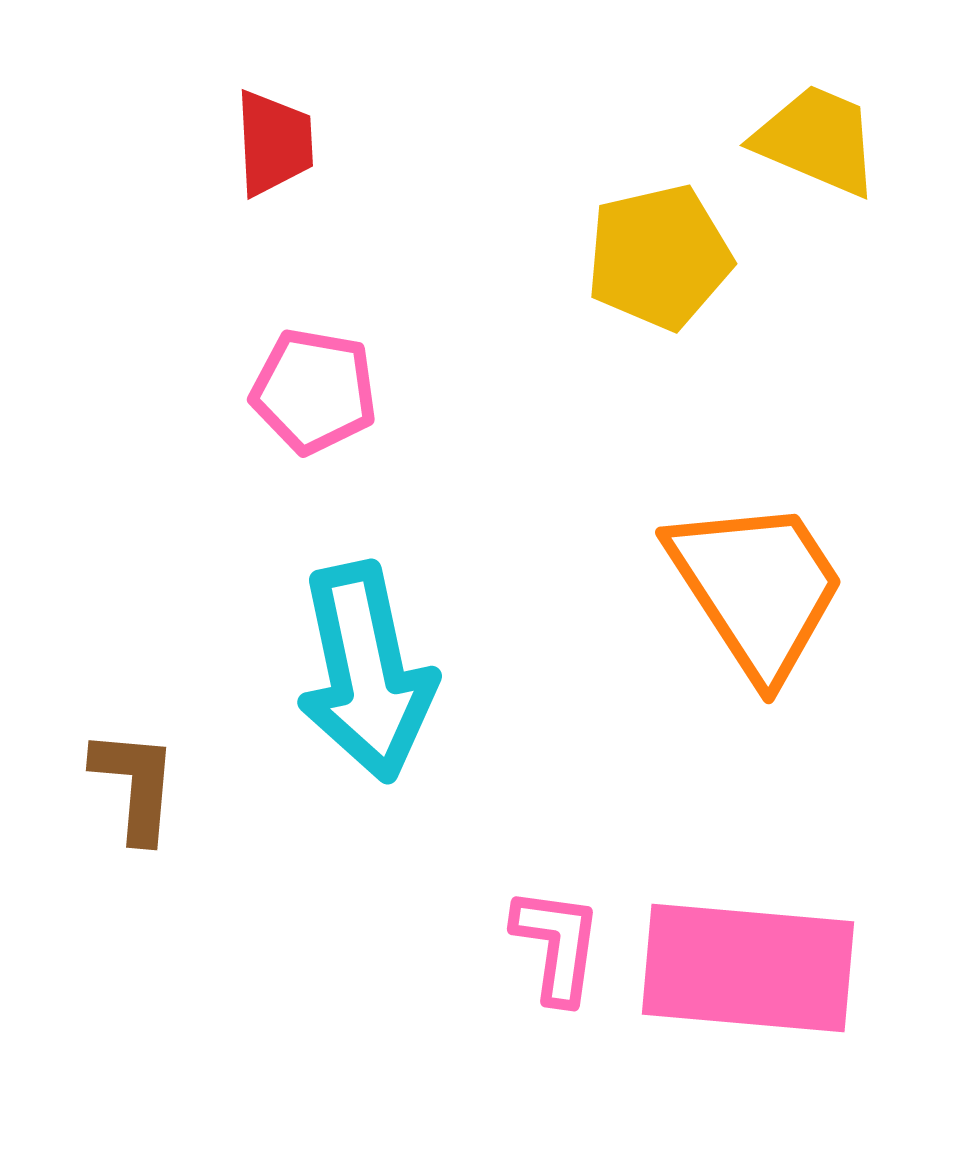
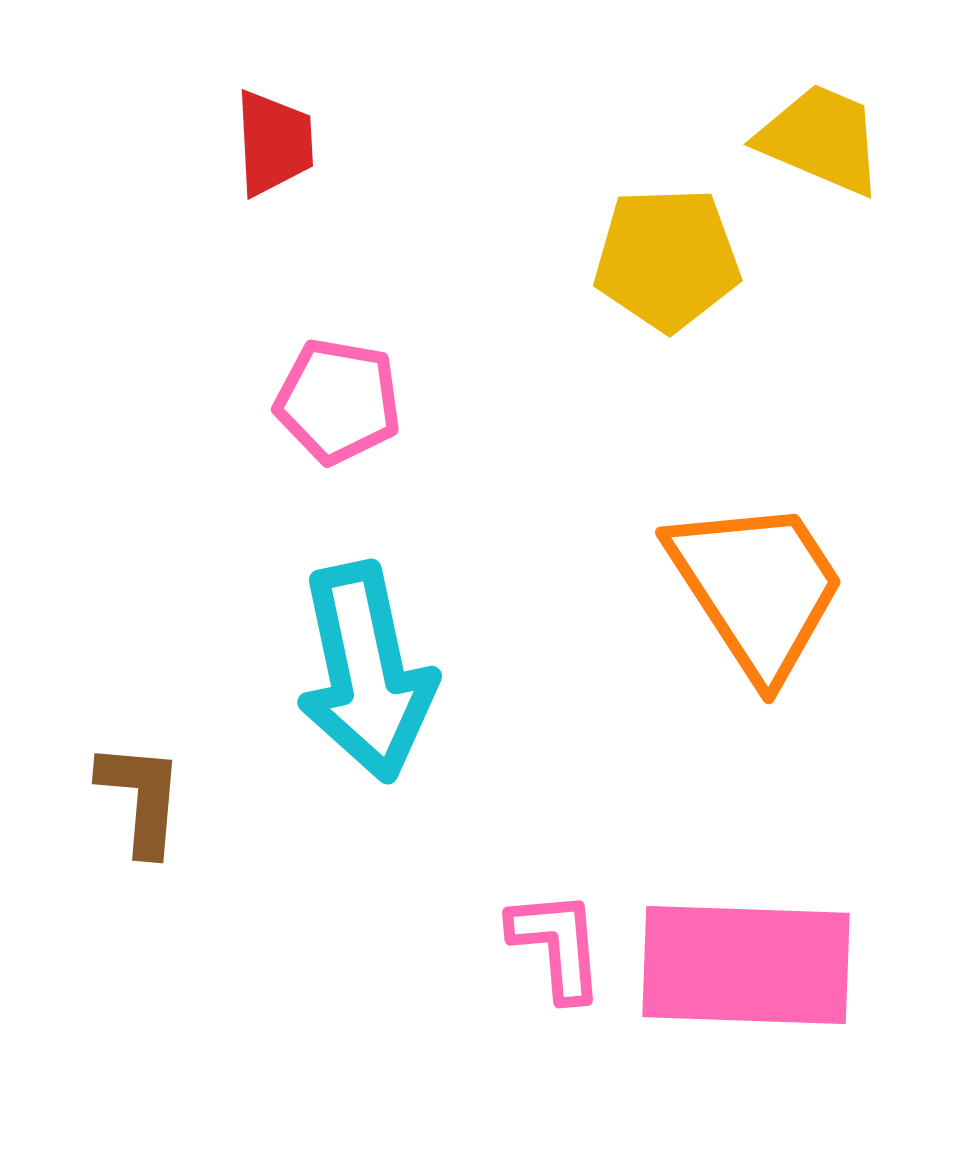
yellow trapezoid: moved 4 px right, 1 px up
yellow pentagon: moved 8 px right, 2 px down; rotated 11 degrees clockwise
pink pentagon: moved 24 px right, 10 px down
brown L-shape: moved 6 px right, 13 px down
pink L-shape: rotated 13 degrees counterclockwise
pink rectangle: moved 2 px left, 3 px up; rotated 3 degrees counterclockwise
